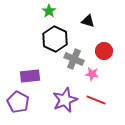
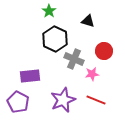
pink star: rotated 16 degrees counterclockwise
purple star: moved 2 px left
